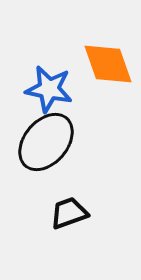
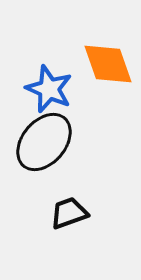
blue star: rotated 12 degrees clockwise
black ellipse: moved 2 px left
